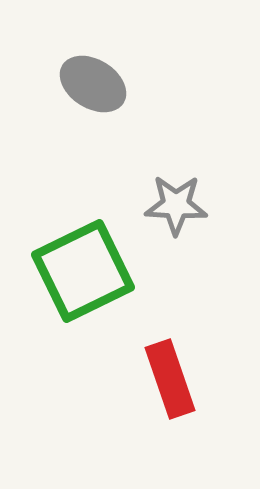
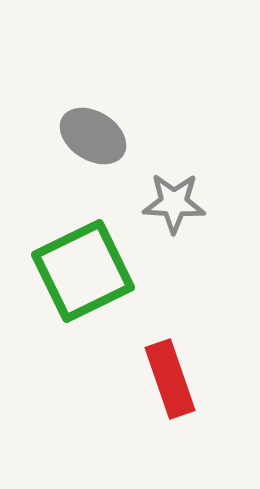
gray ellipse: moved 52 px down
gray star: moved 2 px left, 2 px up
